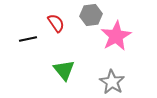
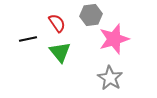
red semicircle: moved 1 px right
pink star: moved 2 px left, 3 px down; rotated 12 degrees clockwise
green triangle: moved 4 px left, 18 px up
gray star: moved 2 px left, 4 px up
